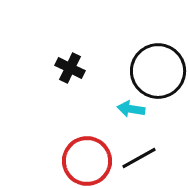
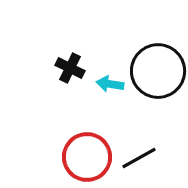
cyan arrow: moved 21 px left, 25 px up
red circle: moved 4 px up
